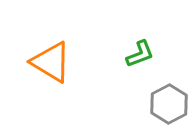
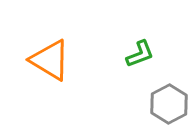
orange triangle: moved 1 px left, 2 px up
